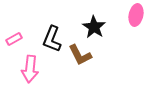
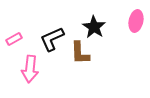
pink ellipse: moved 6 px down
black L-shape: rotated 44 degrees clockwise
brown L-shape: moved 2 px up; rotated 25 degrees clockwise
